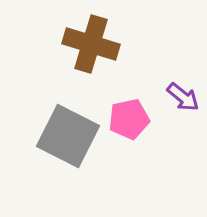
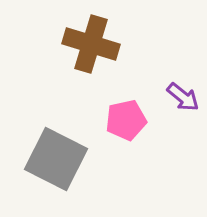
pink pentagon: moved 3 px left, 1 px down
gray square: moved 12 px left, 23 px down
